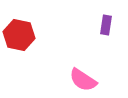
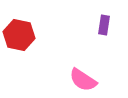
purple rectangle: moved 2 px left
